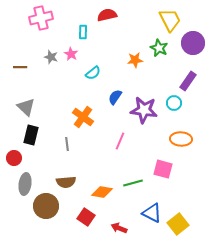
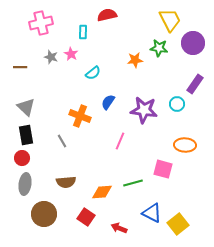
pink cross: moved 5 px down
green star: rotated 18 degrees counterclockwise
purple rectangle: moved 7 px right, 3 px down
blue semicircle: moved 7 px left, 5 px down
cyan circle: moved 3 px right, 1 px down
orange cross: moved 3 px left, 1 px up; rotated 15 degrees counterclockwise
black rectangle: moved 5 px left; rotated 24 degrees counterclockwise
orange ellipse: moved 4 px right, 6 px down
gray line: moved 5 px left, 3 px up; rotated 24 degrees counterclockwise
red circle: moved 8 px right
orange diamond: rotated 15 degrees counterclockwise
brown circle: moved 2 px left, 8 px down
